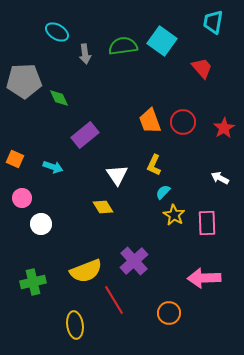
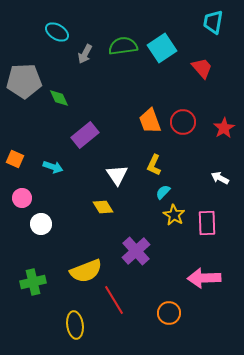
cyan square: moved 7 px down; rotated 20 degrees clockwise
gray arrow: rotated 36 degrees clockwise
purple cross: moved 2 px right, 10 px up
